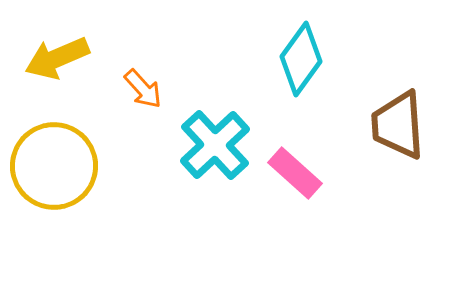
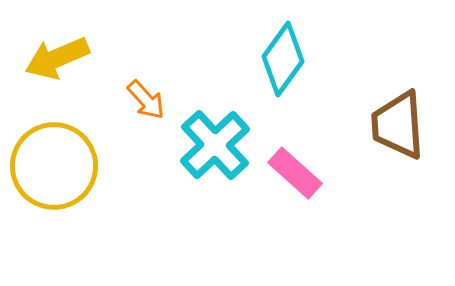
cyan diamond: moved 18 px left
orange arrow: moved 3 px right, 11 px down
